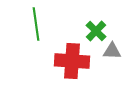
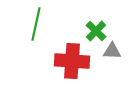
green line: rotated 20 degrees clockwise
